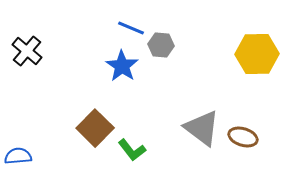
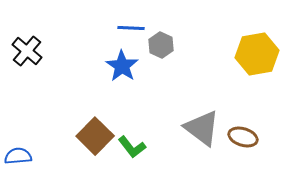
blue line: rotated 20 degrees counterclockwise
gray hexagon: rotated 20 degrees clockwise
yellow hexagon: rotated 9 degrees counterclockwise
brown square: moved 8 px down
green L-shape: moved 3 px up
